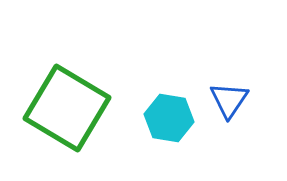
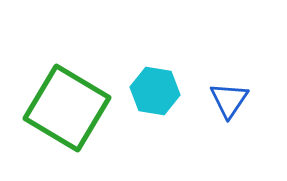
cyan hexagon: moved 14 px left, 27 px up
